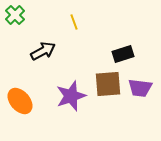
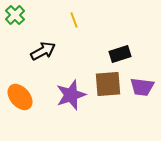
yellow line: moved 2 px up
black rectangle: moved 3 px left
purple trapezoid: moved 2 px right, 1 px up
purple star: moved 1 px up
orange ellipse: moved 4 px up
